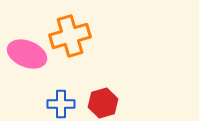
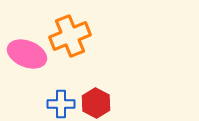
orange cross: rotated 6 degrees counterclockwise
red hexagon: moved 7 px left; rotated 16 degrees counterclockwise
